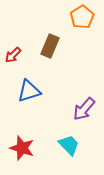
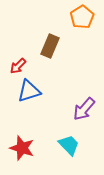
red arrow: moved 5 px right, 11 px down
